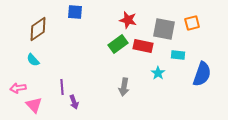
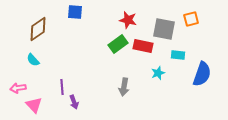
orange square: moved 1 px left, 4 px up
cyan star: rotated 16 degrees clockwise
